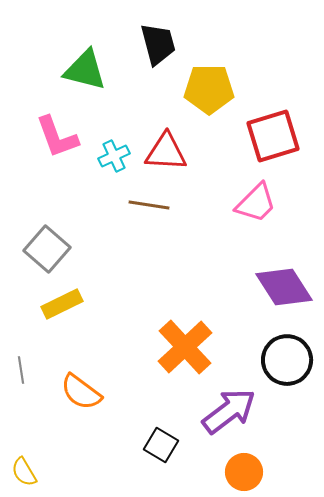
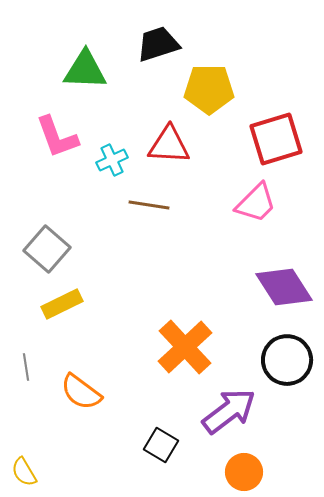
black trapezoid: rotated 93 degrees counterclockwise
green triangle: rotated 12 degrees counterclockwise
red square: moved 3 px right, 3 px down
red triangle: moved 3 px right, 7 px up
cyan cross: moved 2 px left, 4 px down
gray line: moved 5 px right, 3 px up
